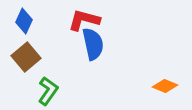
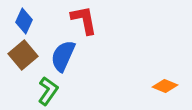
red L-shape: rotated 64 degrees clockwise
blue semicircle: moved 30 px left, 12 px down; rotated 144 degrees counterclockwise
brown square: moved 3 px left, 2 px up
